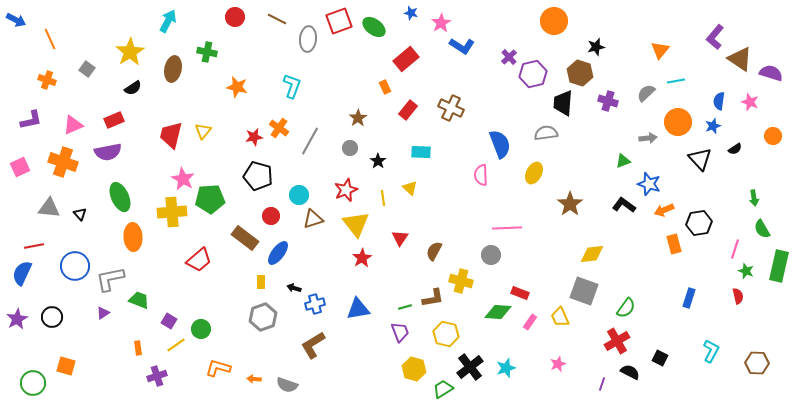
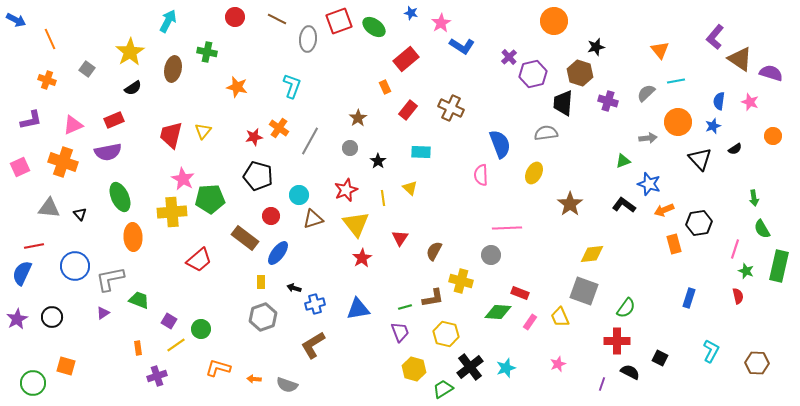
orange triangle at (660, 50): rotated 18 degrees counterclockwise
red cross at (617, 341): rotated 30 degrees clockwise
